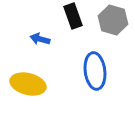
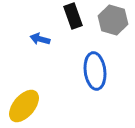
yellow ellipse: moved 4 px left, 22 px down; rotated 64 degrees counterclockwise
